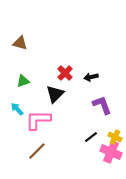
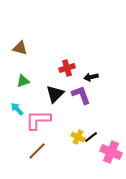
brown triangle: moved 5 px down
red cross: moved 2 px right, 5 px up; rotated 28 degrees clockwise
purple L-shape: moved 21 px left, 10 px up
yellow cross: moved 37 px left
